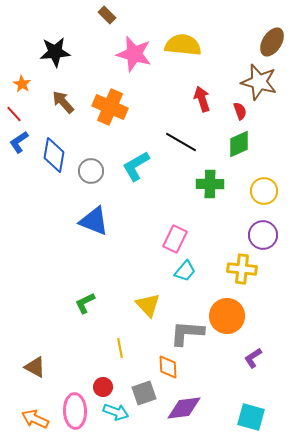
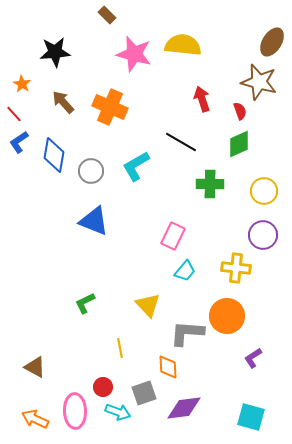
pink rectangle: moved 2 px left, 3 px up
yellow cross: moved 6 px left, 1 px up
cyan arrow: moved 2 px right
